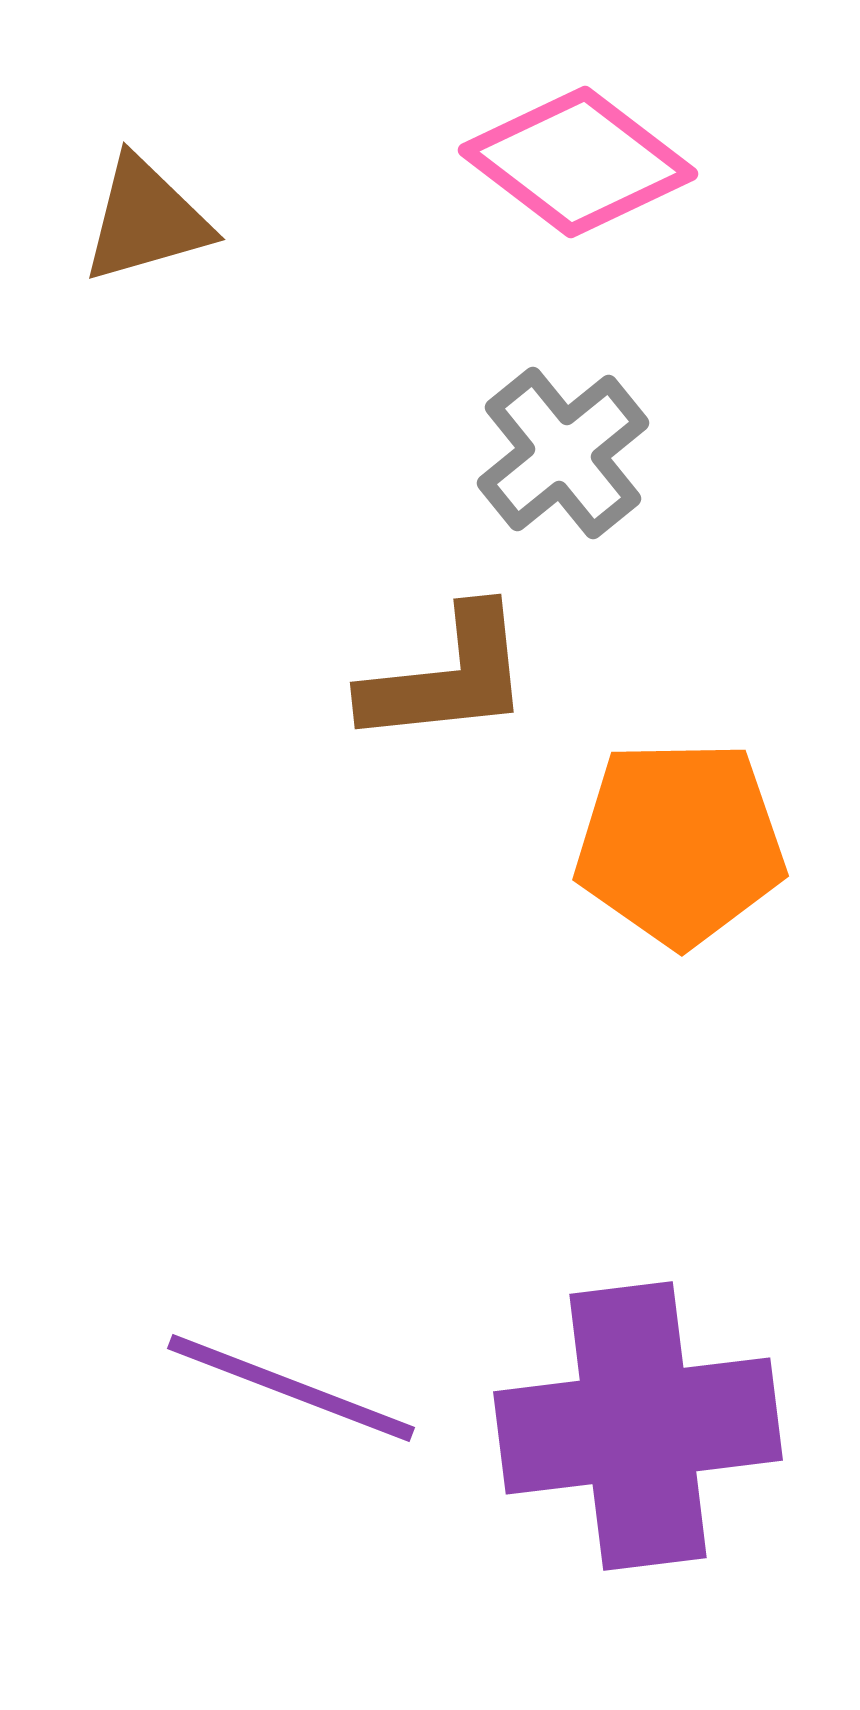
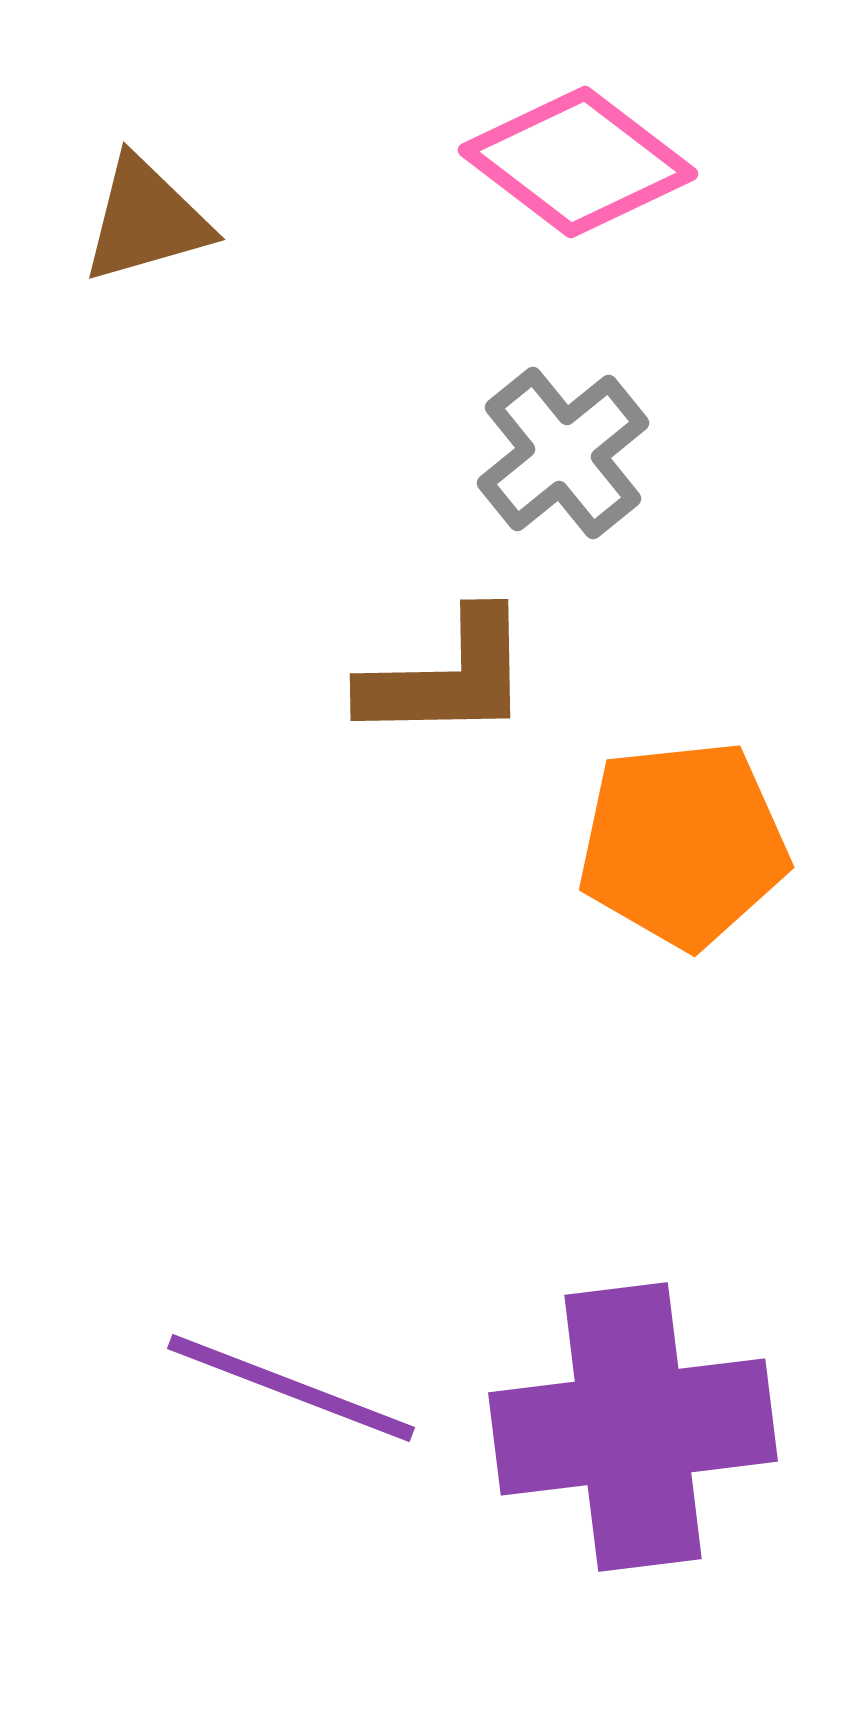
brown L-shape: rotated 5 degrees clockwise
orange pentagon: moved 3 px right, 1 px down; rotated 5 degrees counterclockwise
purple cross: moved 5 px left, 1 px down
